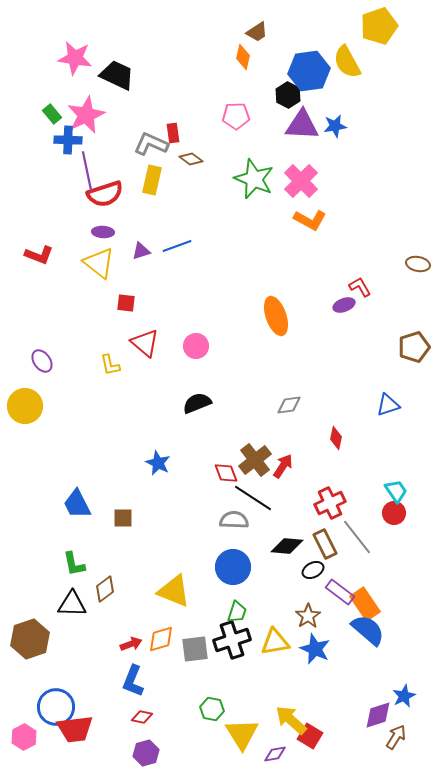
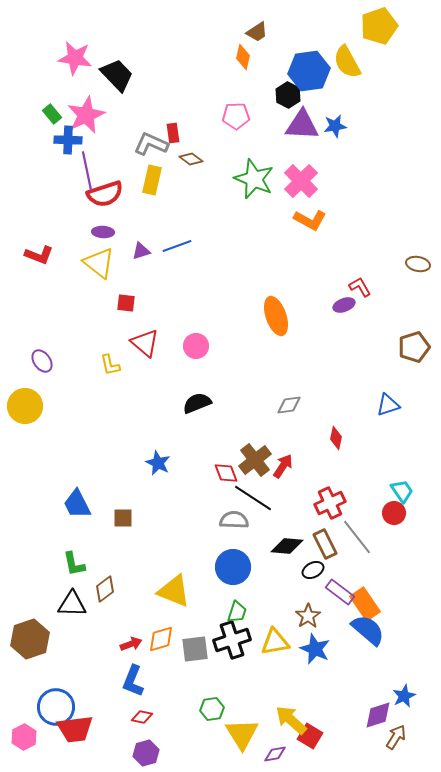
black trapezoid at (117, 75): rotated 21 degrees clockwise
cyan trapezoid at (396, 491): moved 6 px right
green hexagon at (212, 709): rotated 20 degrees counterclockwise
